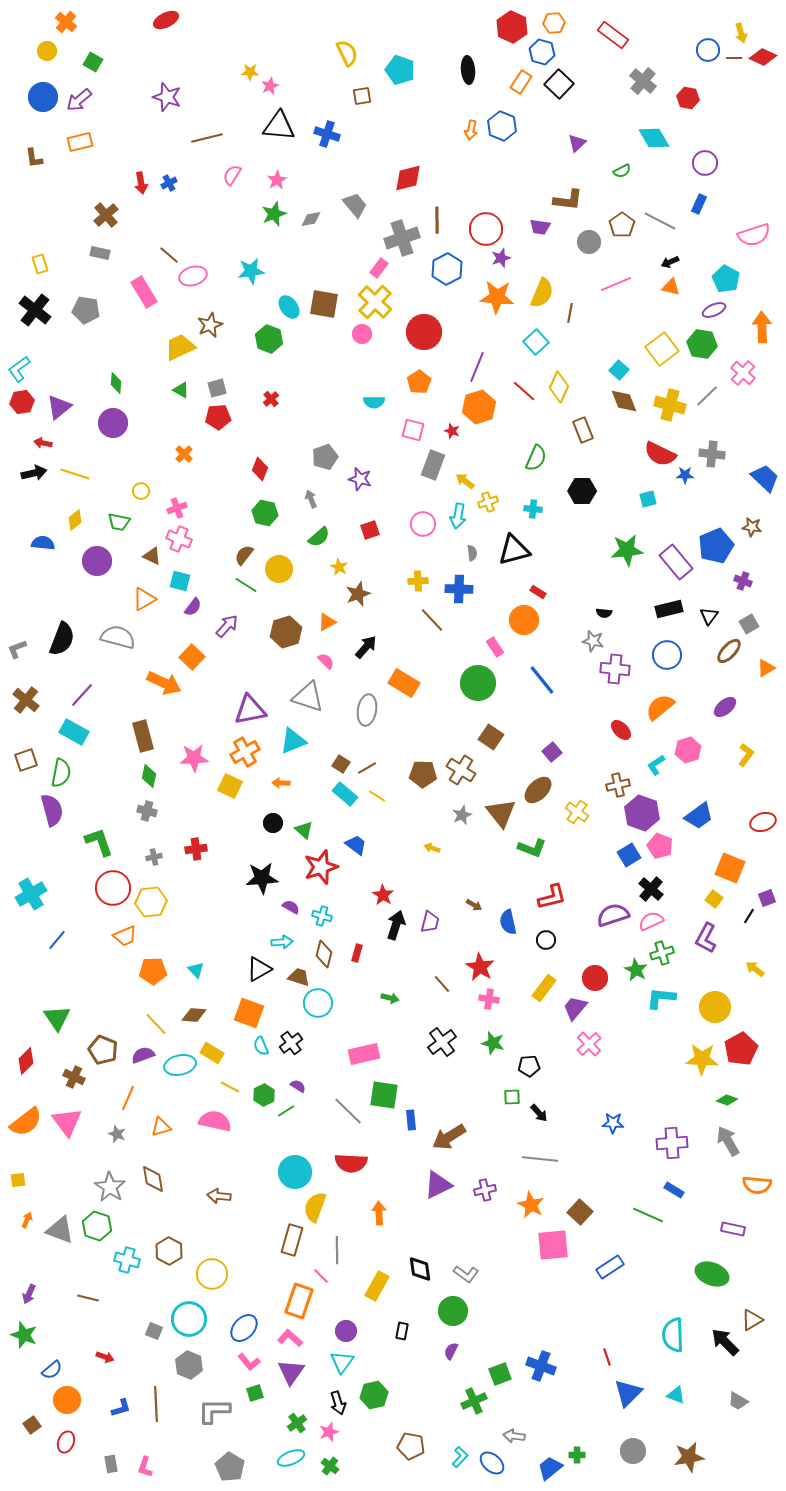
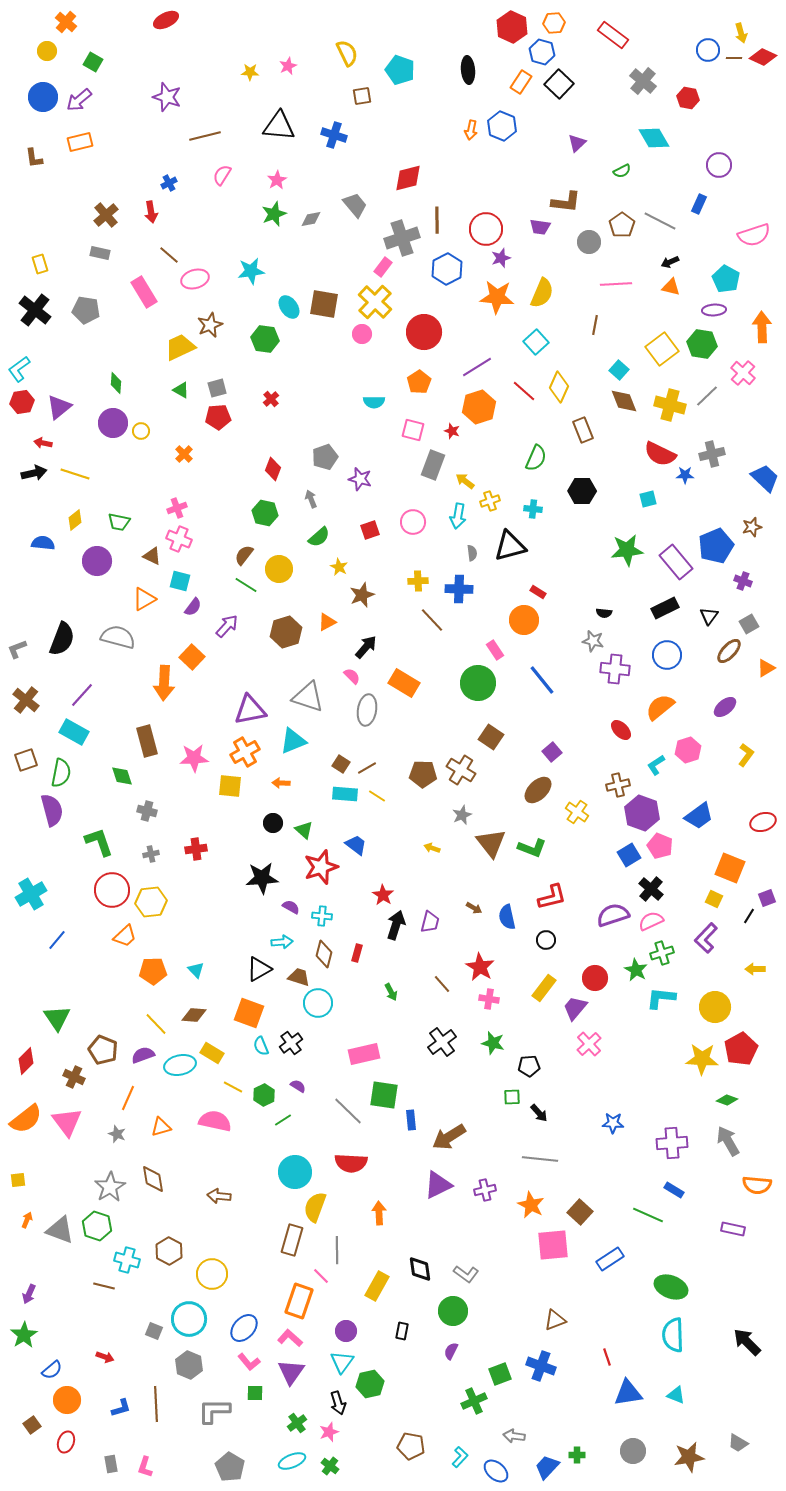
pink star at (270, 86): moved 18 px right, 20 px up
blue cross at (327, 134): moved 7 px right, 1 px down
brown line at (207, 138): moved 2 px left, 2 px up
purple circle at (705, 163): moved 14 px right, 2 px down
pink semicircle at (232, 175): moved 10 px left
red arrow at (141, 183): moved 10 px right, 29 px down
brown L-shape at (568, 200): moved 2 px left, 2 px down
pink rectangle at (379, 268): moved 4 px right, 1 px up
pink ellipse at (193, 276): moved 2 px right, 3 px down
pink line at (616, 284): rotated 20 degrees clockwise
purple ellipse at (714, 310): rotated 20 degrees clockwise
brown line at (570, 313): moved 25 px right, 12 px down
green hexagon at (269, 339): moved 4 px left; rotated 12 degrees counterclockwise
purple line at (477, 367): rotated 36 degrees clockwise
gray cross at (712, 454): rotated 20 degrees counterclockwise
red diamond at (260, 469): moved 13 px right
yellow circle at (141, 491): moved 60 px up
yellow cross at (488, 502): moved 2 px right, 1 px up
pink circle at (423, 524): moved 10 px left, 2 px up
brown star at (752, 527): rotated 24 degrees counterclockwise
black triangle at (514, 550): moved 4 px left, 4 px up
brown star at (358, 594): moved 4 px right, 1 px down
black rectangle at (669, 609): moved 4 px left, 1 px up; rotated 12 degrees counterclockwise
pink rectangle at (495, 647): moved 3 px down
pink semicircle at (326, 661): moved 26 px right, 15 px down
orange arrow at (164, 683): rotated 68 degrees clockwise
brown rectangle at (143, 736): moved 4 px right, 5 px down
green diamond at (149, 776): moved 27 px left; rotated 30 degrees counterclockwise
yellow square at (230, 786): rotated 20 degrees counterclockwise
cyan rectangle at (345, 794): rotated 35 degrees counterclockwise
brown triangle at (501, 813): moved 10 px left, 30 px down
gray cross at (154, 857): moved 3 px left, 3 px up
red circle at (113, 888): moved 1 px left, 2 px down
yellow square at (714, 899): rotated 12 degrees counterclockwise
brown arrow at (474, 905): moved 3 px down
cyan cross at (322, 916): rotated 12 degrees counterclockwise
blue semicircle at (508, 922): moved 1 px left, 5 px up
orange trapezoid at (125, 936): rotated 20 degrees counterclockwise
purple L-shape at (706, 938): rotated 16 degrees clockwise
yellow arrow at (755, 969): rotated 36 degrees counterclockwise
green arrow at (390, 998): moved 1 px right, 6 px up; rotated 48 degrees clockwise
yellow line at (230, 1087): moved 3 px right
green line at (286, 1111): moved 3 px left, 9 px down
orange semicircle at (26, 1122): moved 3 px up
gray star at (110, 1187): rotated 8 degrees clockwise
blue rectangle at (610, 1267): moved 8 px up
green ellipse at (712, 1274): moved 41 px left, 13 px down
brown line at (88, 1298): moved 16 px right, 12 px up
brown triangle at (752, 1320): moved 197 px left; rotated 10 degrees clockwise
green star at (24, 1335): rotated 20 degrees clockwise
black arrow at (725, 1342): moved 22 px right
green square at (255, 1393): rotated 18 degrees clockwise
blue triangle at (628, 1393): rotated 36 degrees clockwise
green hexagon at (374, 1395): moved 4 px left, 11 px up
gray trapezoid at (738, 1401): moved 42 px down
cyan ellipse at (291, 1458): moved 1 px right, 3 px down
blue ellipse at (492, 1463): moved 4 px right, 8 px down
blue trapezoid at (550, 1468): moved 3 px left, 1 px up; rotated 8 degrees counterclockwise
